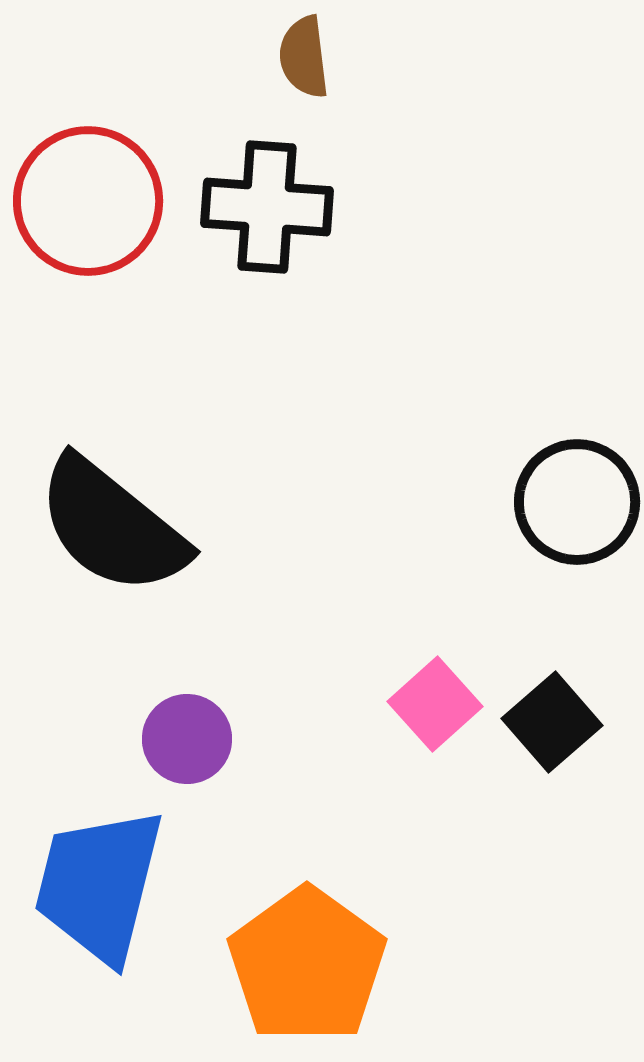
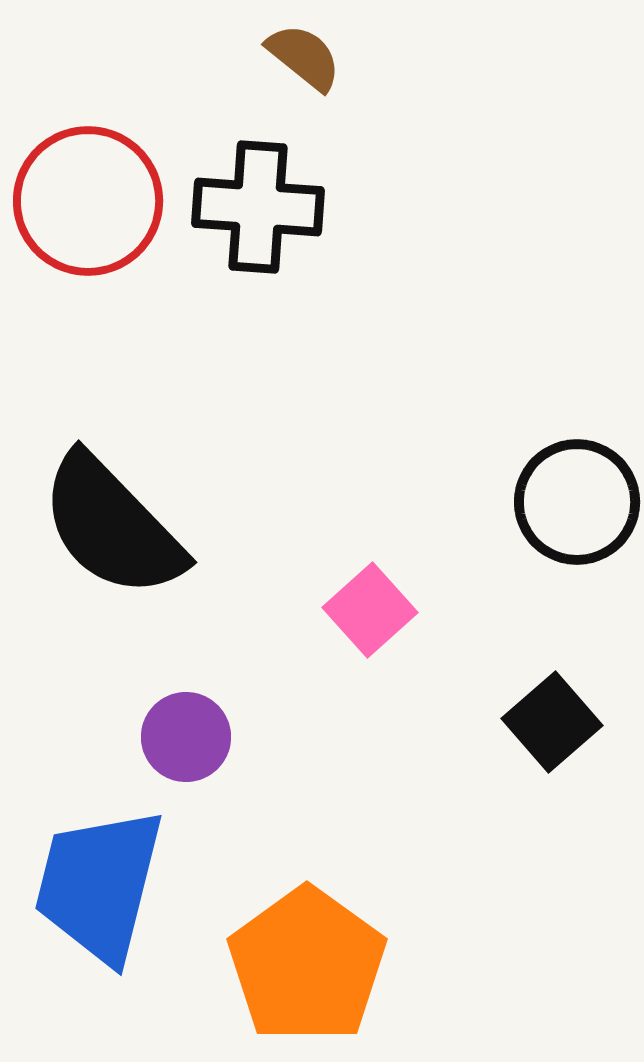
brown semicircle: rotated 136 degrees clockwise
black cross: moved 9 px left
black semicircle: rotated 7 degrees clockwise
pink square: moved 65 px left, 94 px up
purple circle: moved 1 px left, 2 px up
